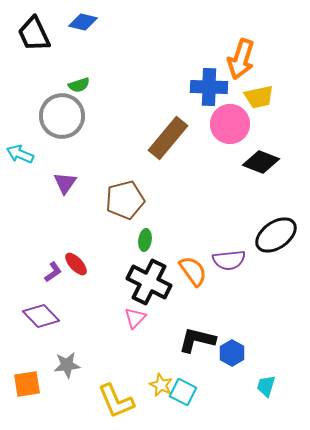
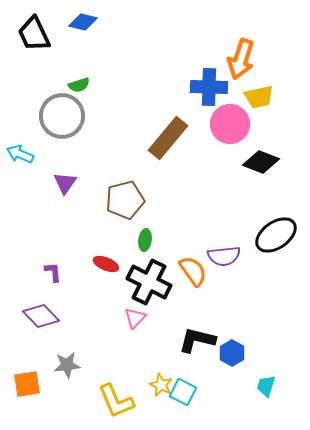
purple semicircle: moved 5 px left, 4 px up
red ellipse: moved 30 px right; rotated 25 degrees counterclockwise
purple L-shape: rotated 60 degrees counterclockwise
